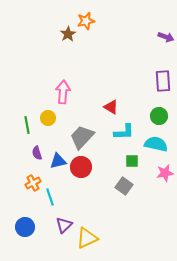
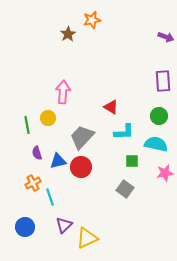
orange star: moved 6 px right, 1 px up
gray square: moved 1 px right, 3 px down
